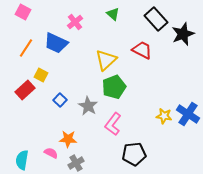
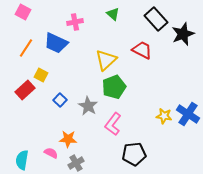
pink cross: rotated 28 degrees clockwise
